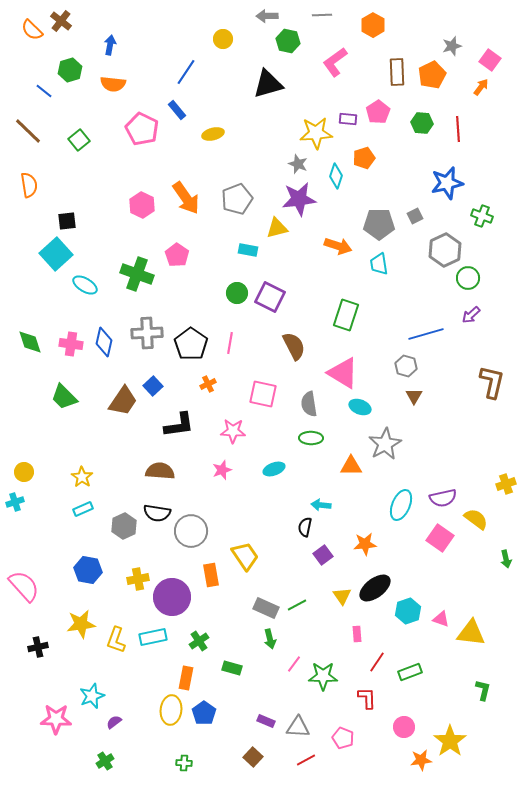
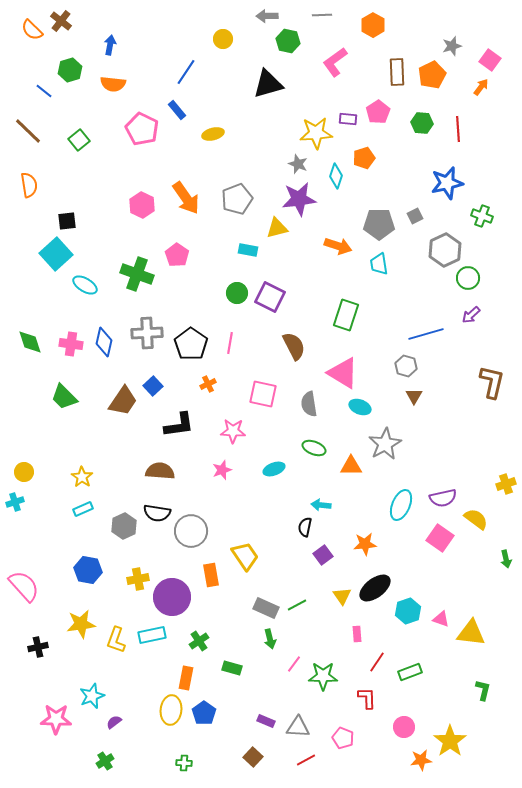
green ellipse at (311, 438): moved 3 px right, 10 px down; rotated 20 degrees clockwise
cyan rectangle at (153, 637): moved 1 px left, 2 px up
